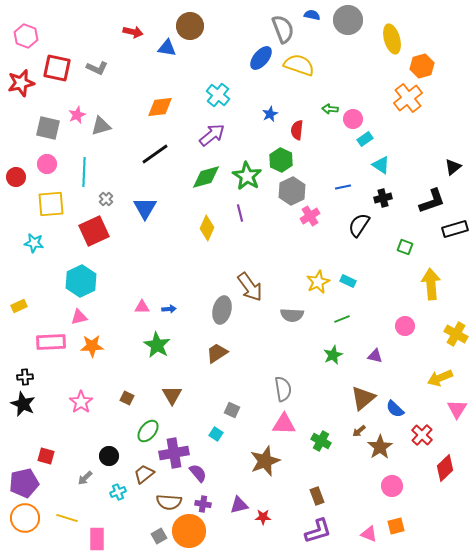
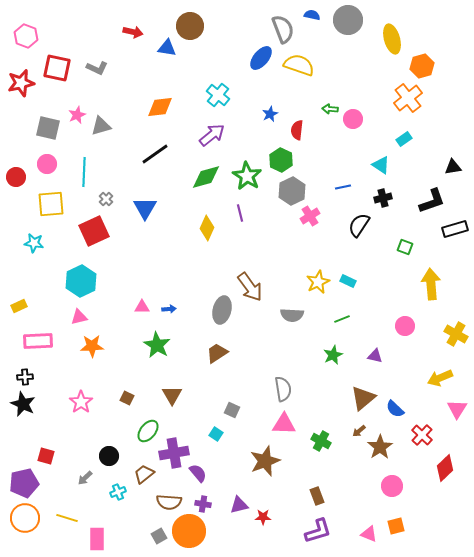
cyan rectangle at (365, 139): moved 39 px right
black triangle at (453, 167): rotated 30 degrees clockwise
pink rectangle at (51, 342): moved 13 px left, 1 px up
